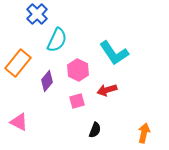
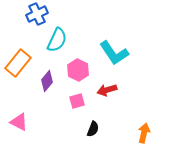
blue cross: rotated 20 degrees clockwise
black semicircle: moved 2 px left, 1 px up
